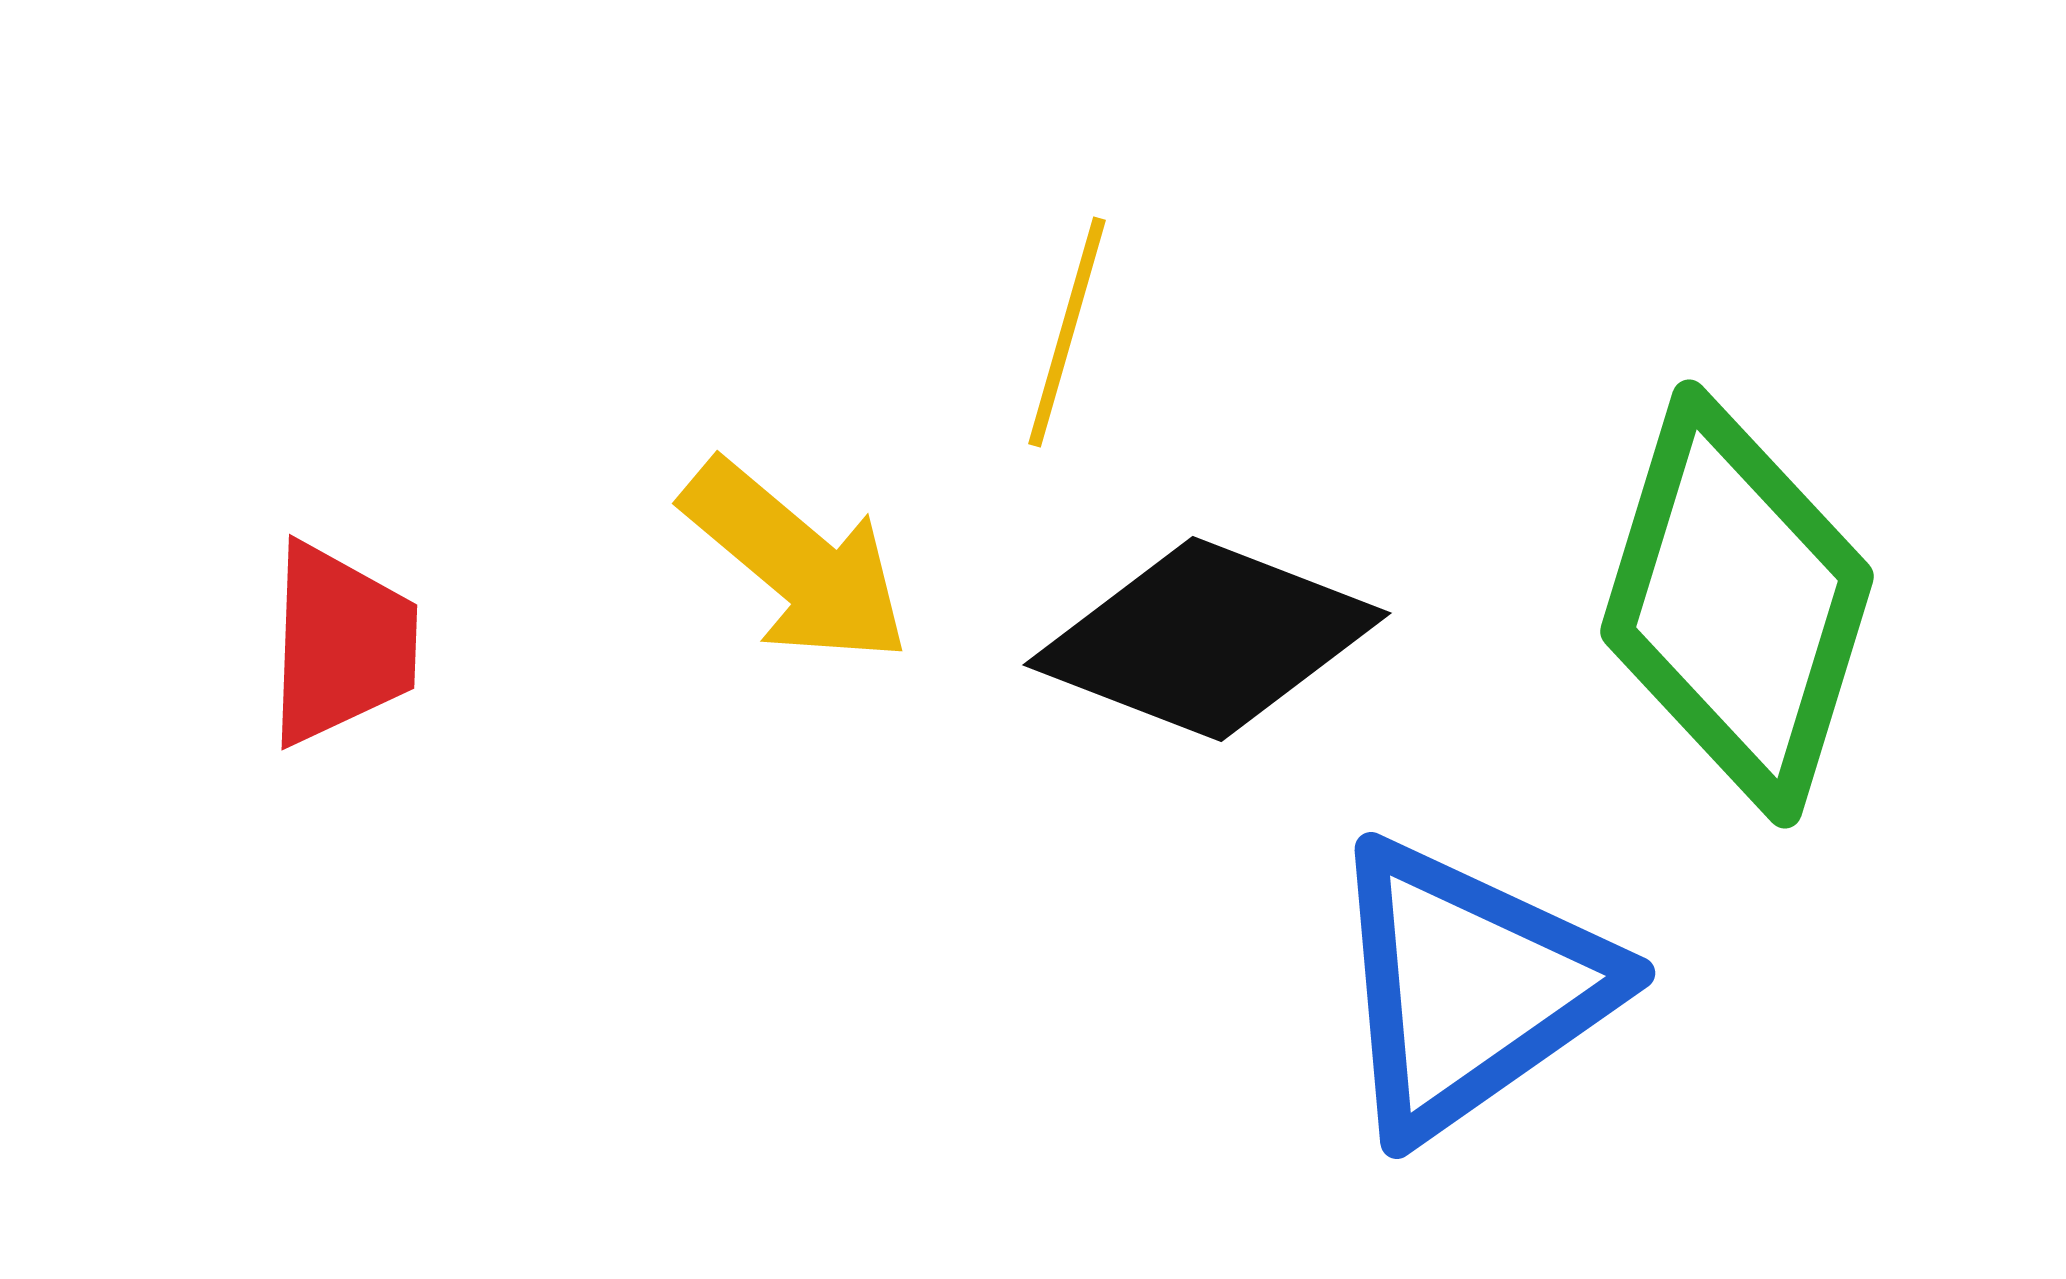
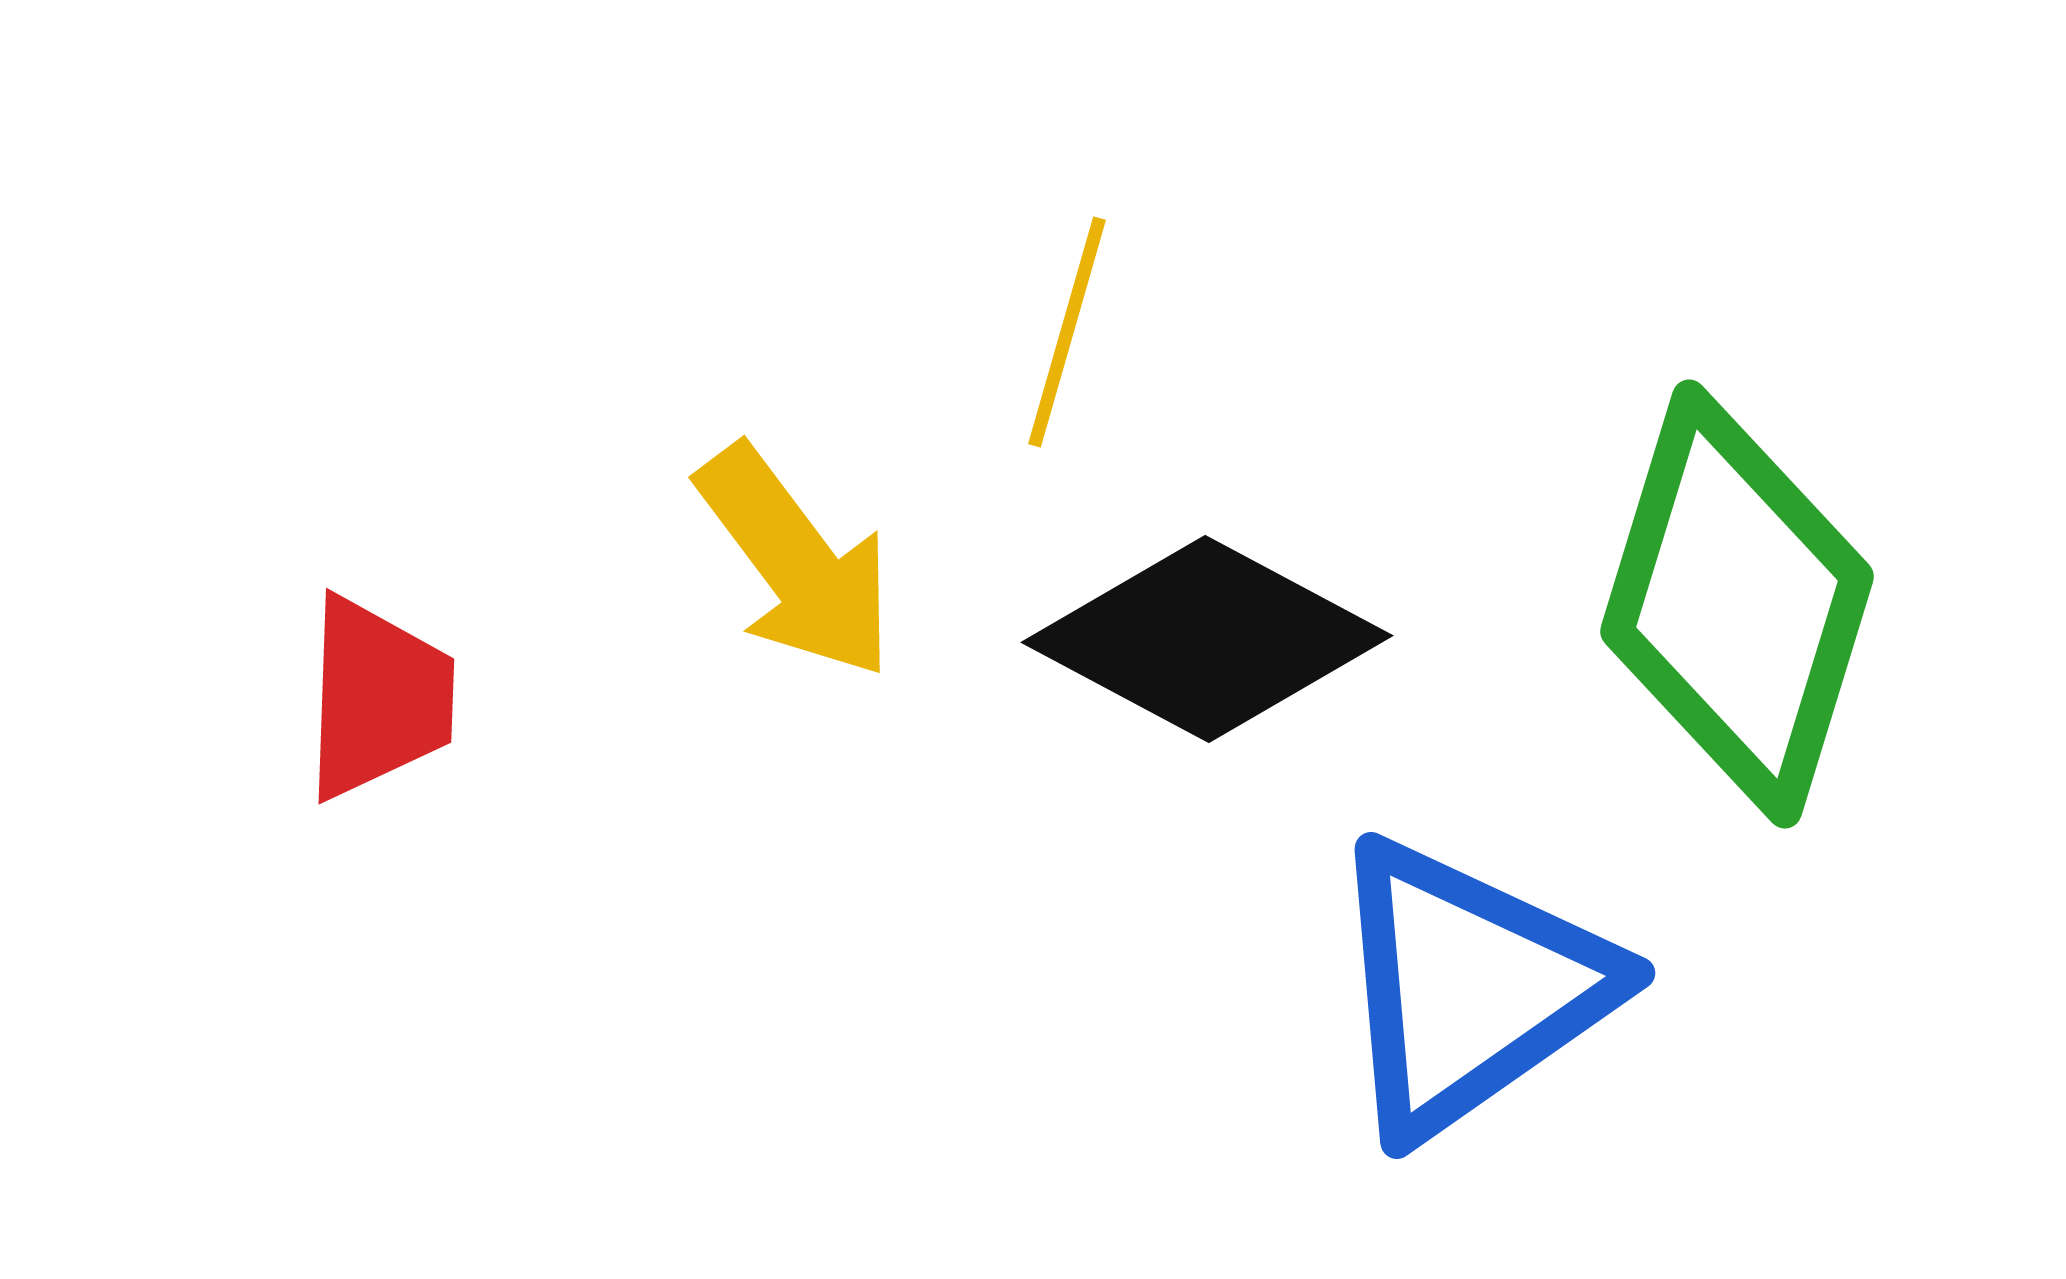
yellow arrow: rotated 13 degrees clockwise
black diamond: rotated 7 degrees clockwise
red trapezoid: moved 37 px right, 54 px down
